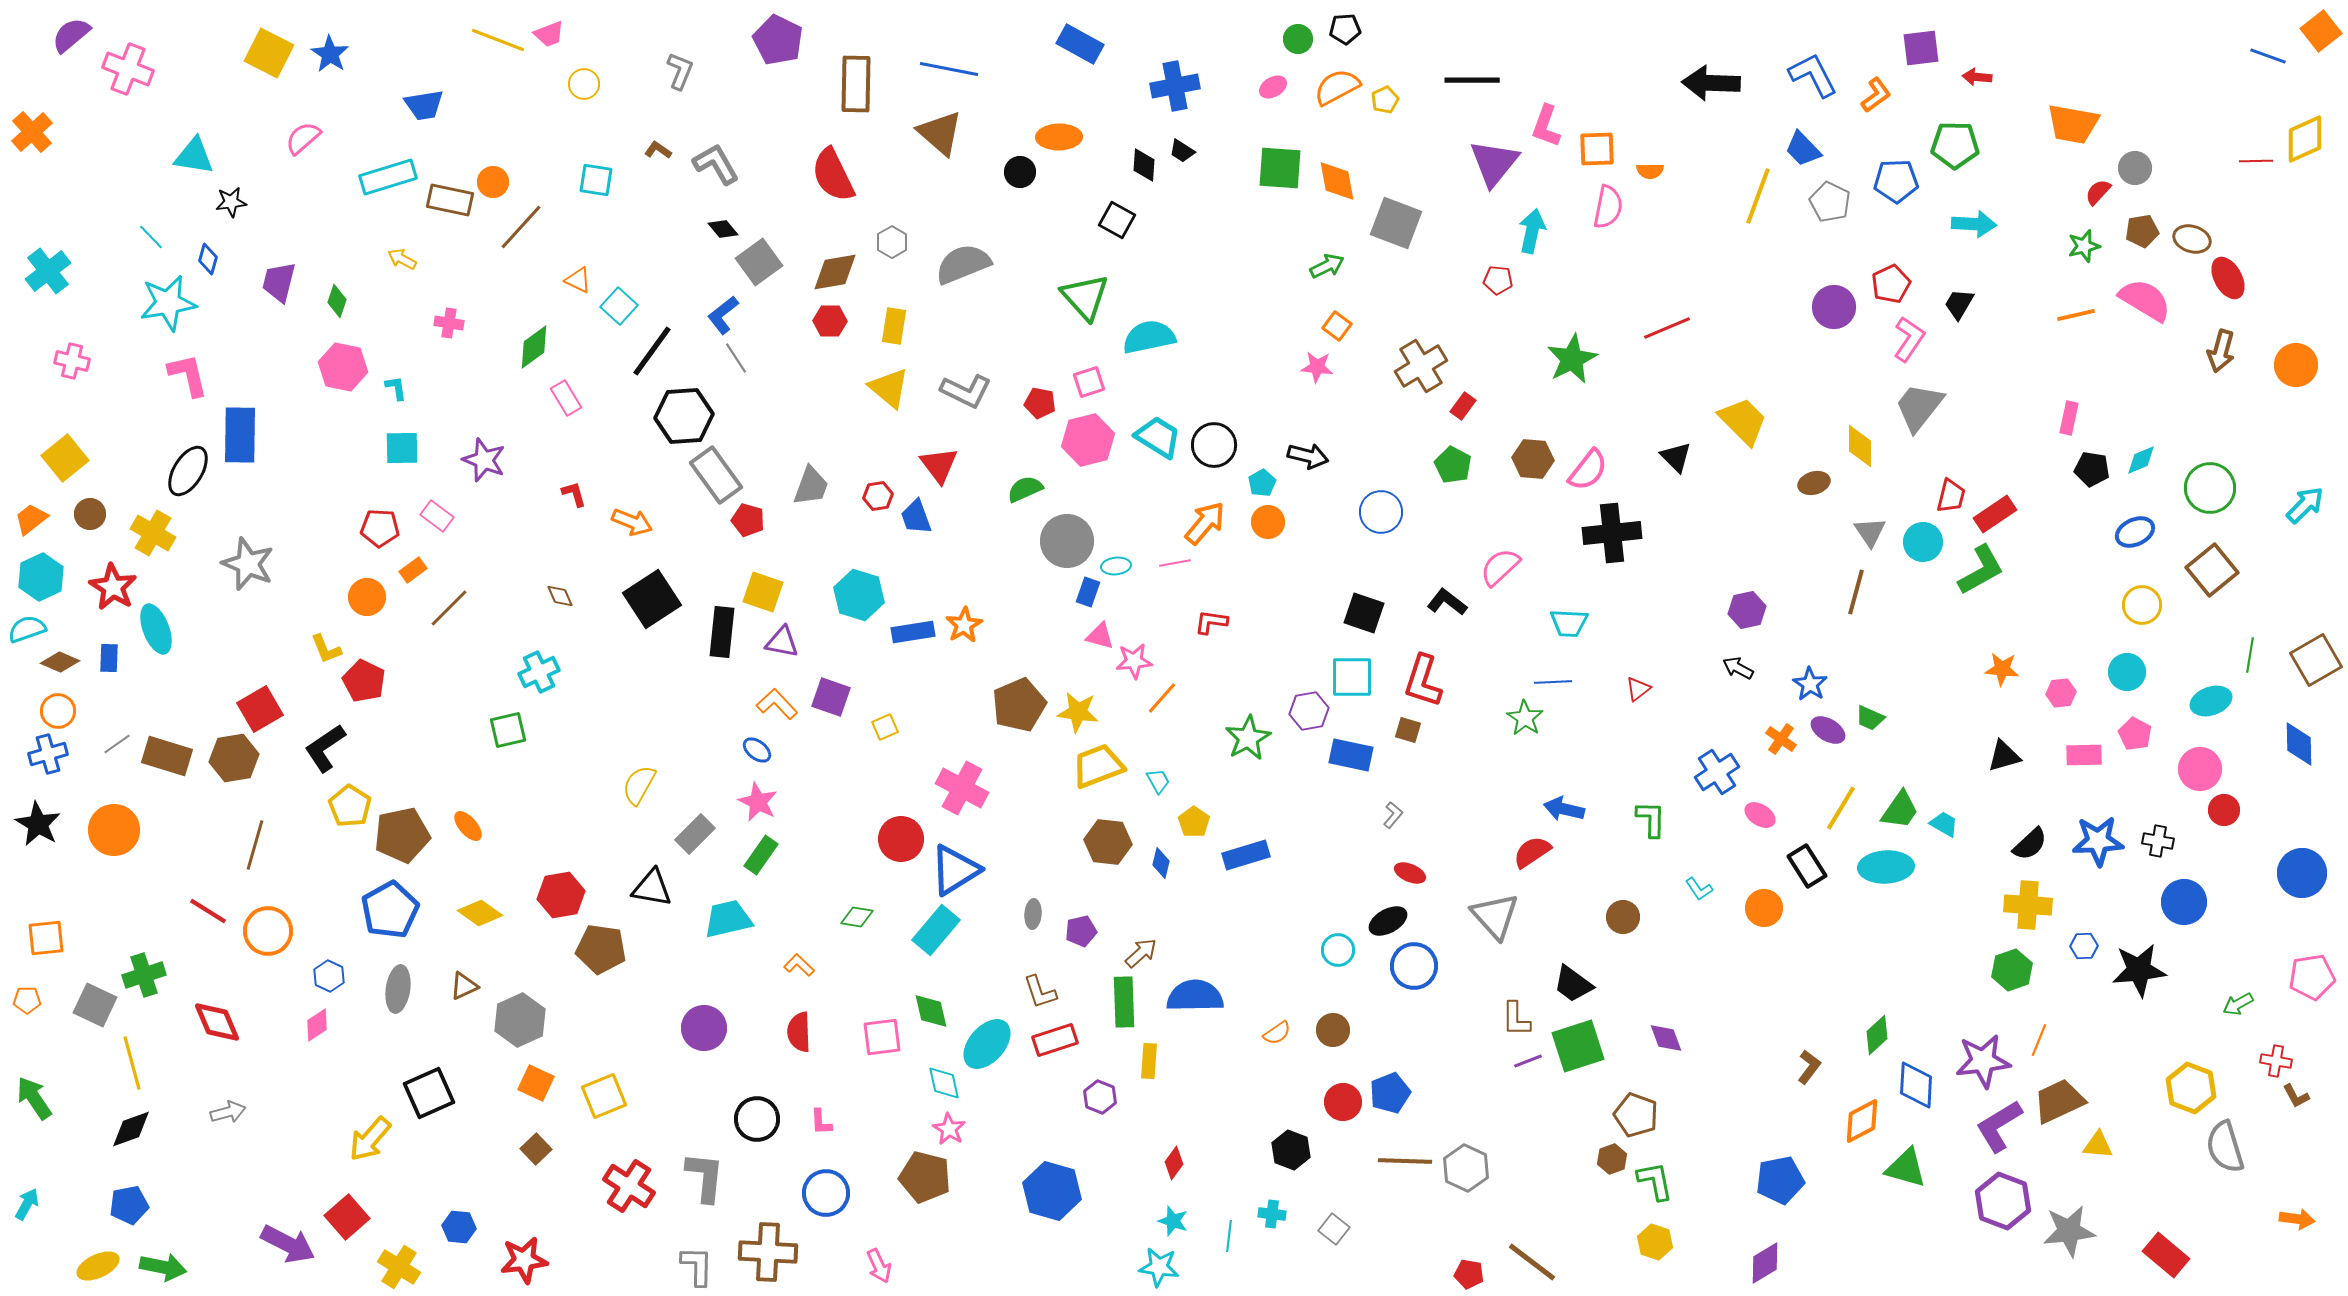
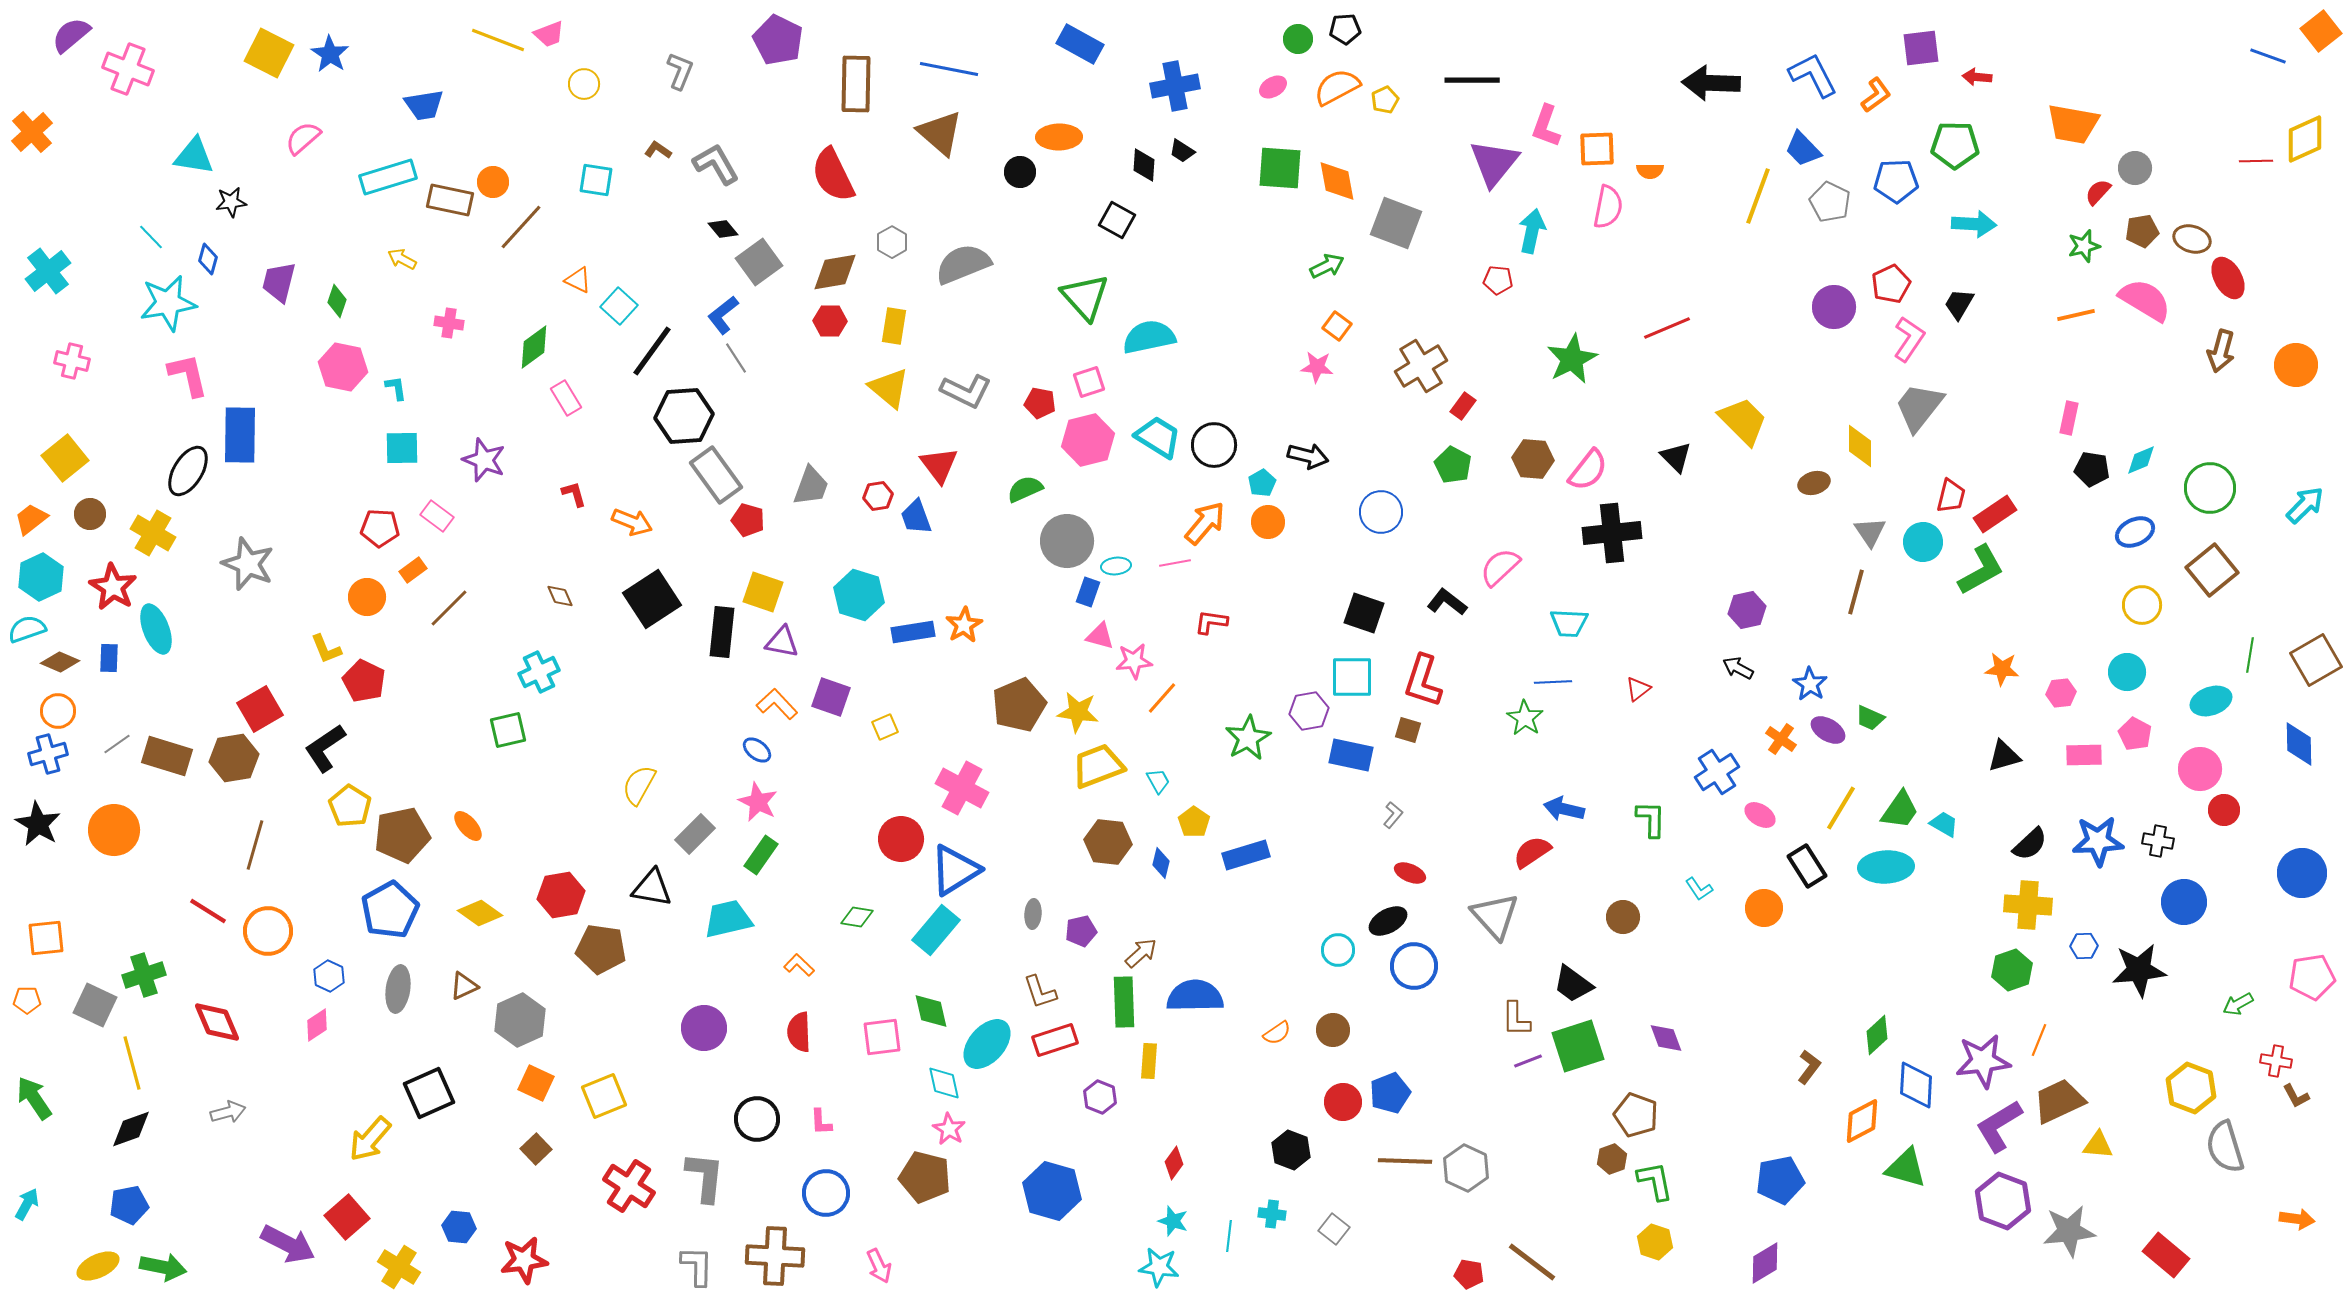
brown cross at (768, 1252): moved 7 px right, 4 px down
